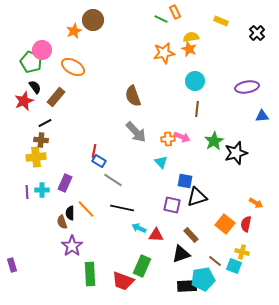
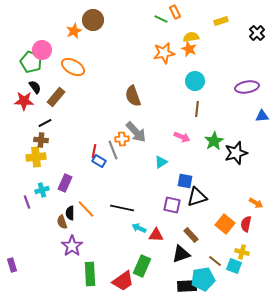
yellow rectangle at (221, 21): rotated 40 degrees counterclockwise
red star at (24, 101): rotated 24 degrees clockwise
orange cross at (168, 139): moved 46 px left
cyan triangle at (161, 162): rotated 40 degrees clockwise
gray line at (113, 180): moved 30 px up; rotated 36 degrees clockwise
cyan cross at (42, 190): rotated 16 degrees counterclockwise
purple line at (27, 192): moved 10 px down; rotated 16 degrees counterclockwise
red trapezoid at (123, 281): rotated 55 degrees counterclockwise
